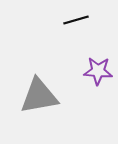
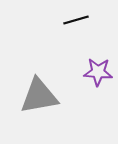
purple star: moved 1 px down
